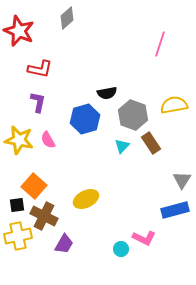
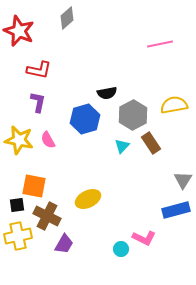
pink line: rotated 60 degrees clockwise
red L-shape: moved 1 px left, 1 px down
gray hexagon: rotated 12 degrees clockwise
gray triangle: moved 1 px right
orange square: rotated 30 degrees counterclockwise
yellow ellipse: moved 2 px right
blue rectangle: moved 1 px right
brown cross: moved 3 px right
